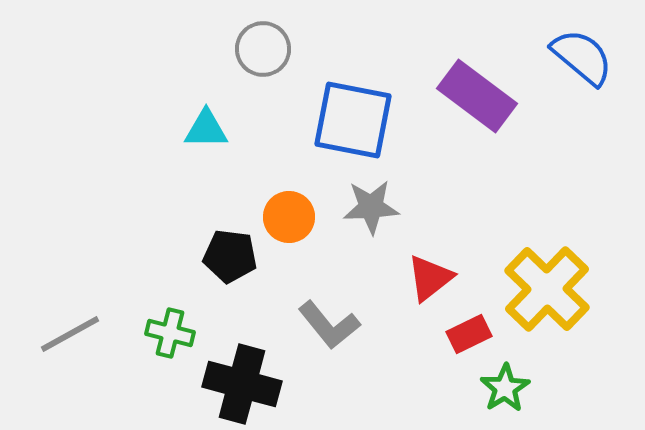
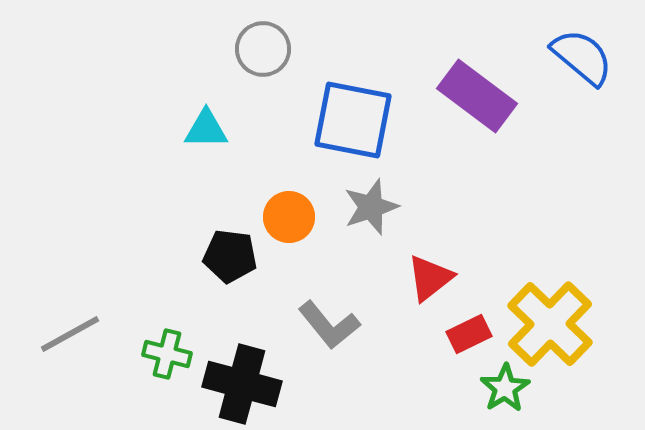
gray star: rotated 16 degrees counterclockwise
yellow cross: moved 3 px right, 35 px down
green cross: moved 3 px left, 21 px down
